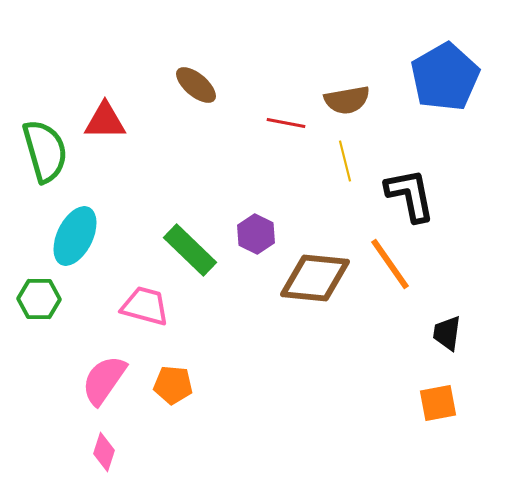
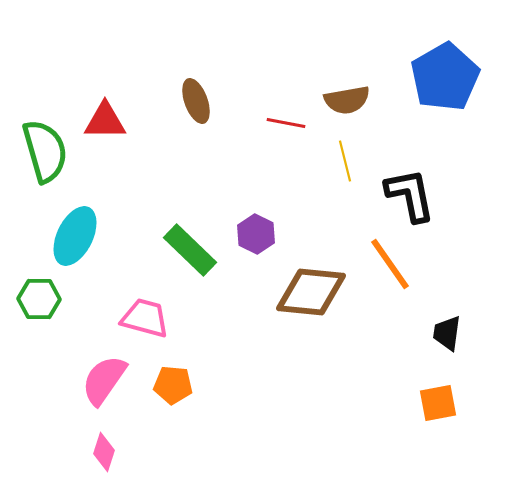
brown ellipse: moved 16 px down; rotated 30 degrees clockwise
brown diamond: moved 4 px left, 14 px down
pink trapezoid: moved 12 px down
